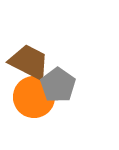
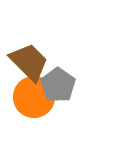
brown trapezoid: rotated 18 degrees clockwise
